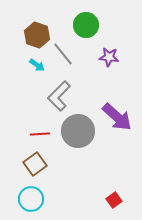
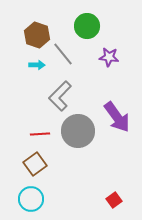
green circle: moved 1 px right, 1 px down
cyan arrow: rotated 35 degrees counterclockwise
gray L-shape: moved 1 px right
purple arrow: rotated 12 degrees clockwise
